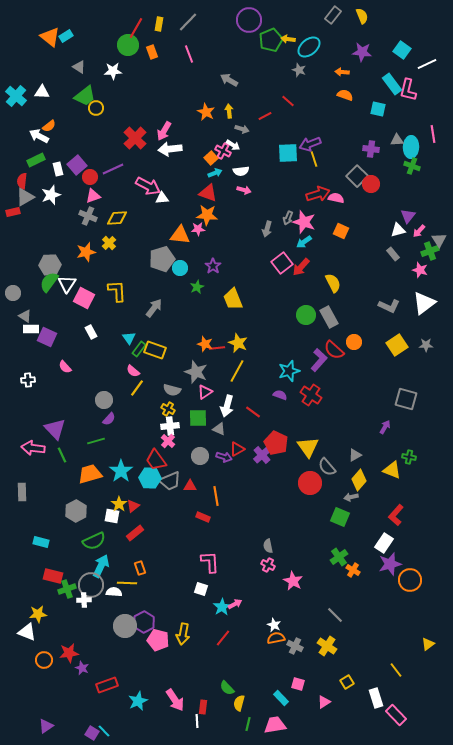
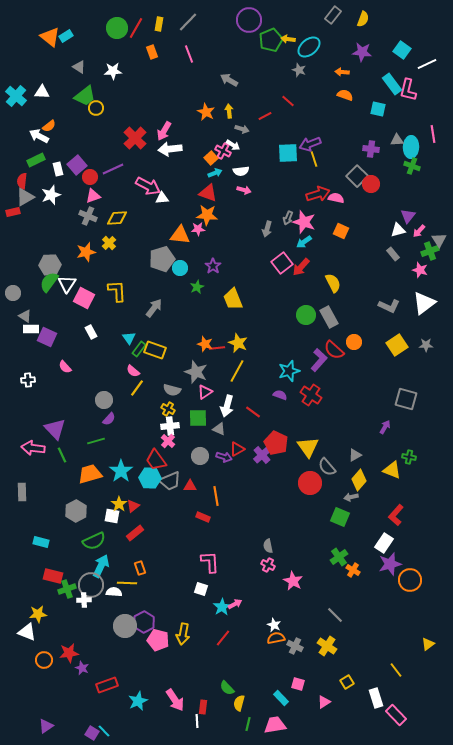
yellow semicircle at (362, 16): moved 1 px right, 3 px down; rotated 42 degrees clockwise
green circle at (128, 45): moved 11 px left, 17 px up
